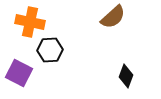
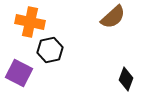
black hexagon: rotated 10 degrees counterclockwise
black diamond: moved 3 px down
